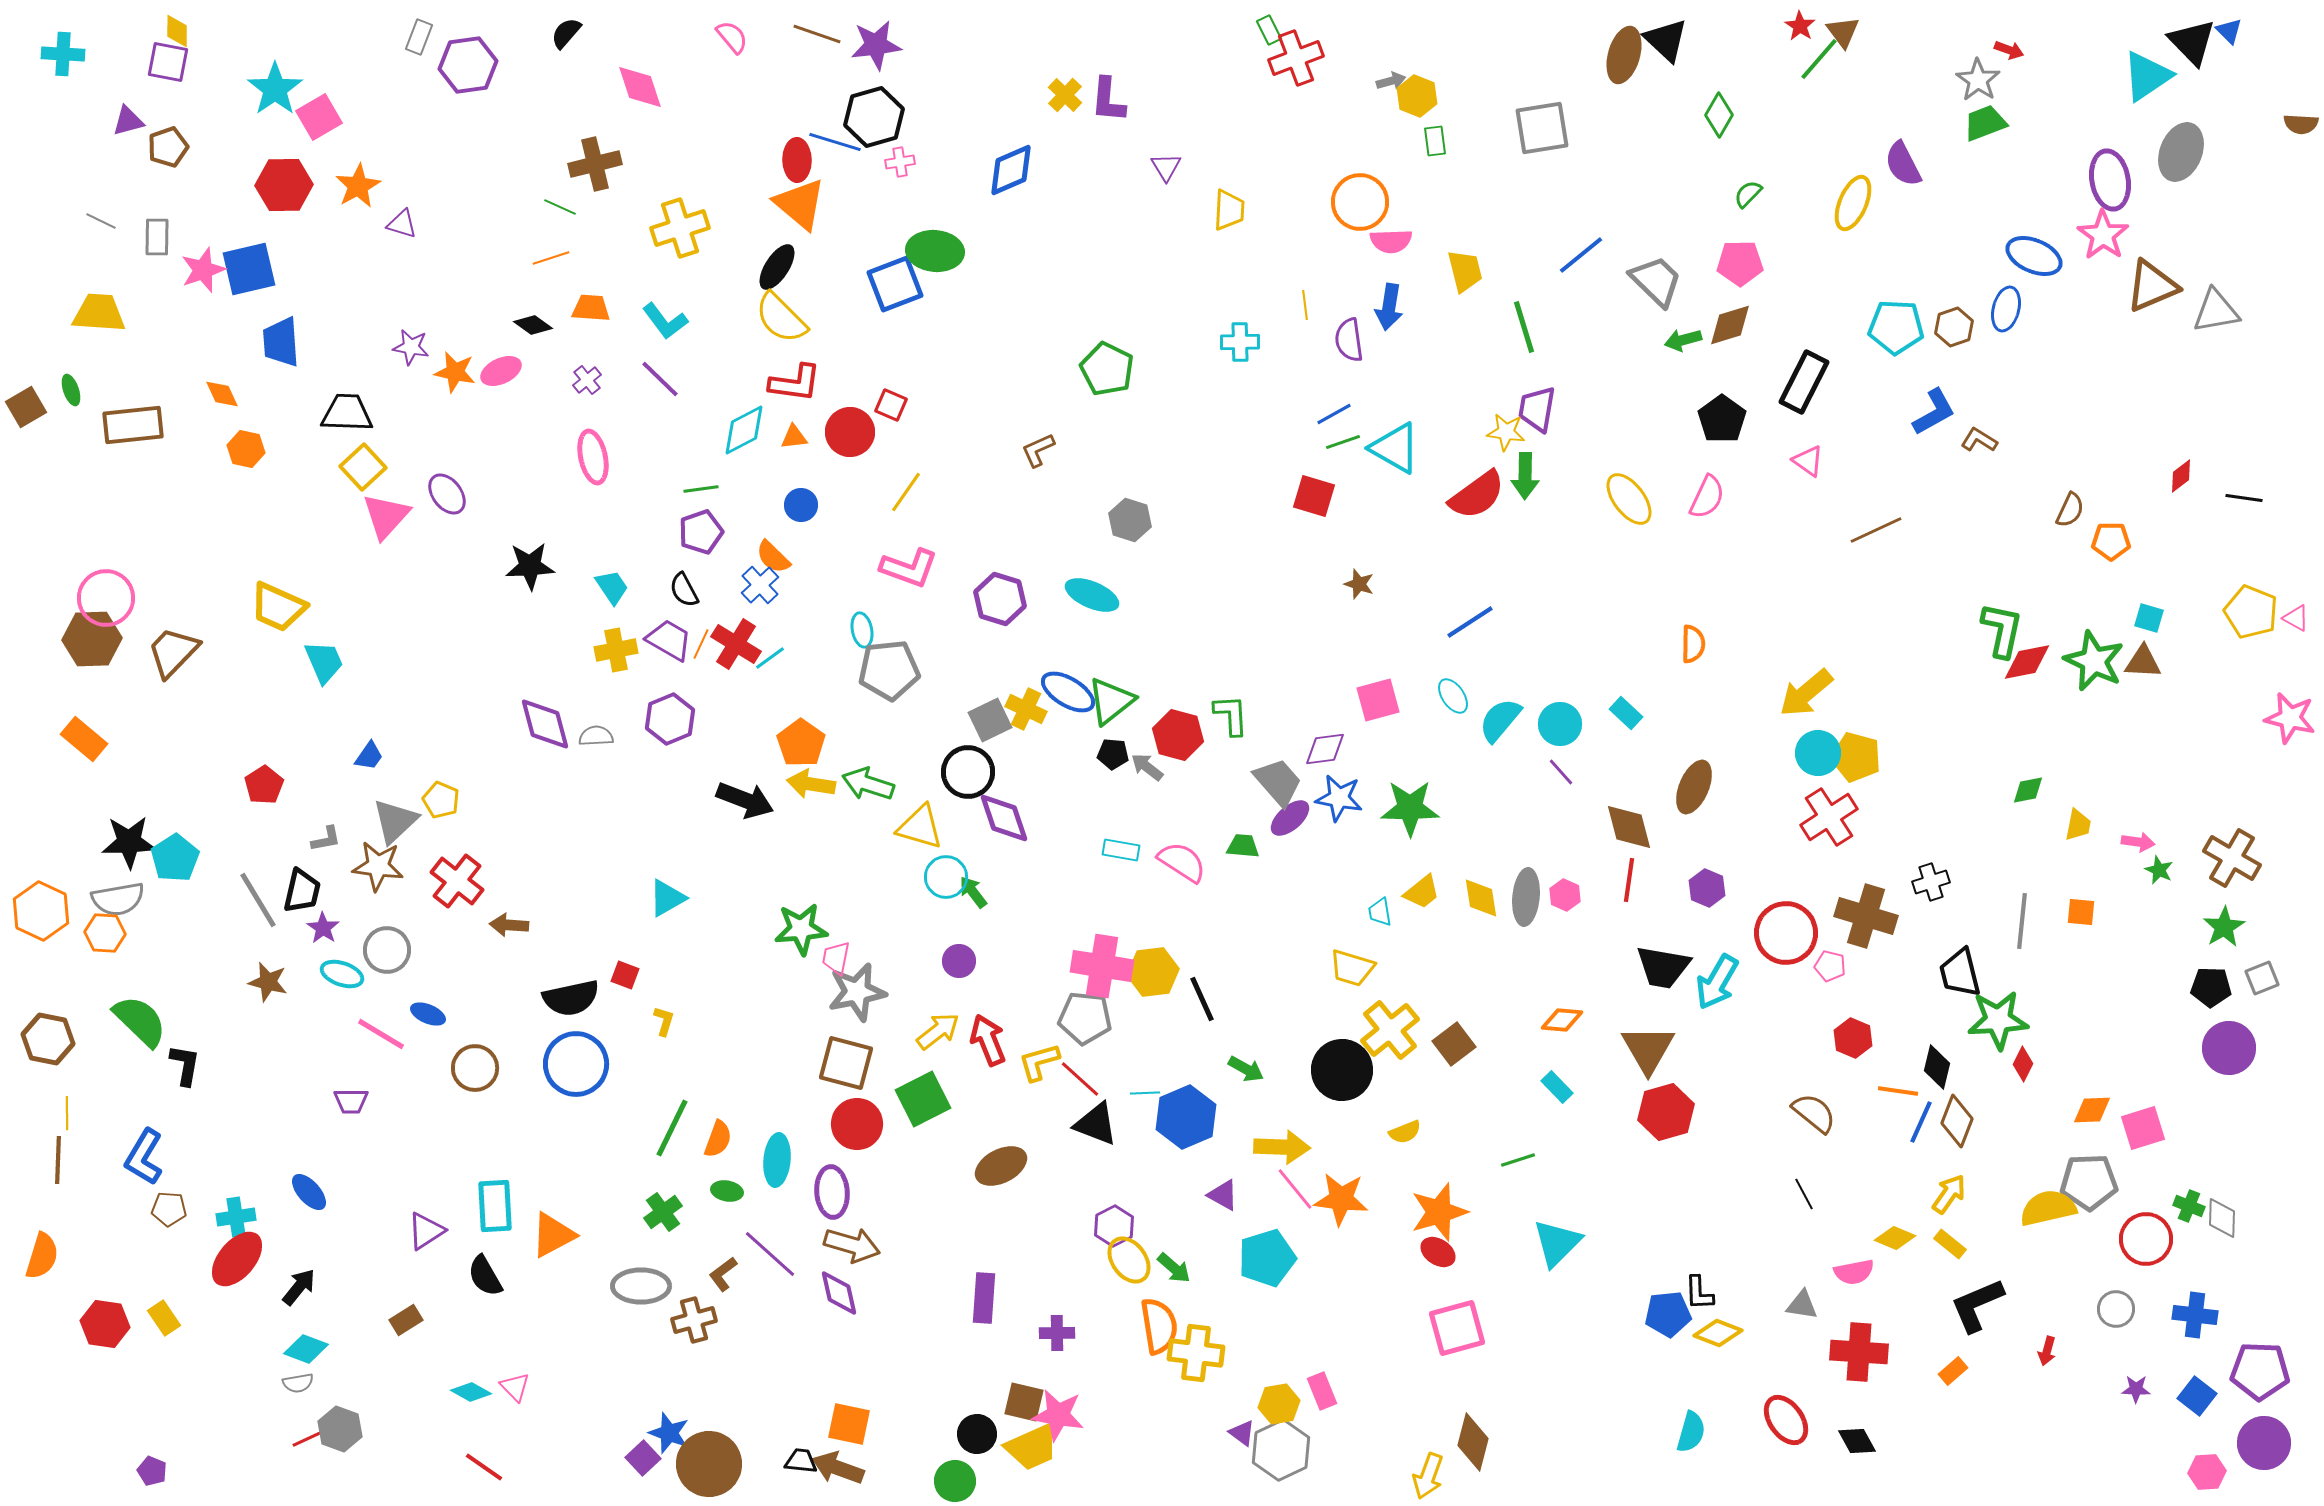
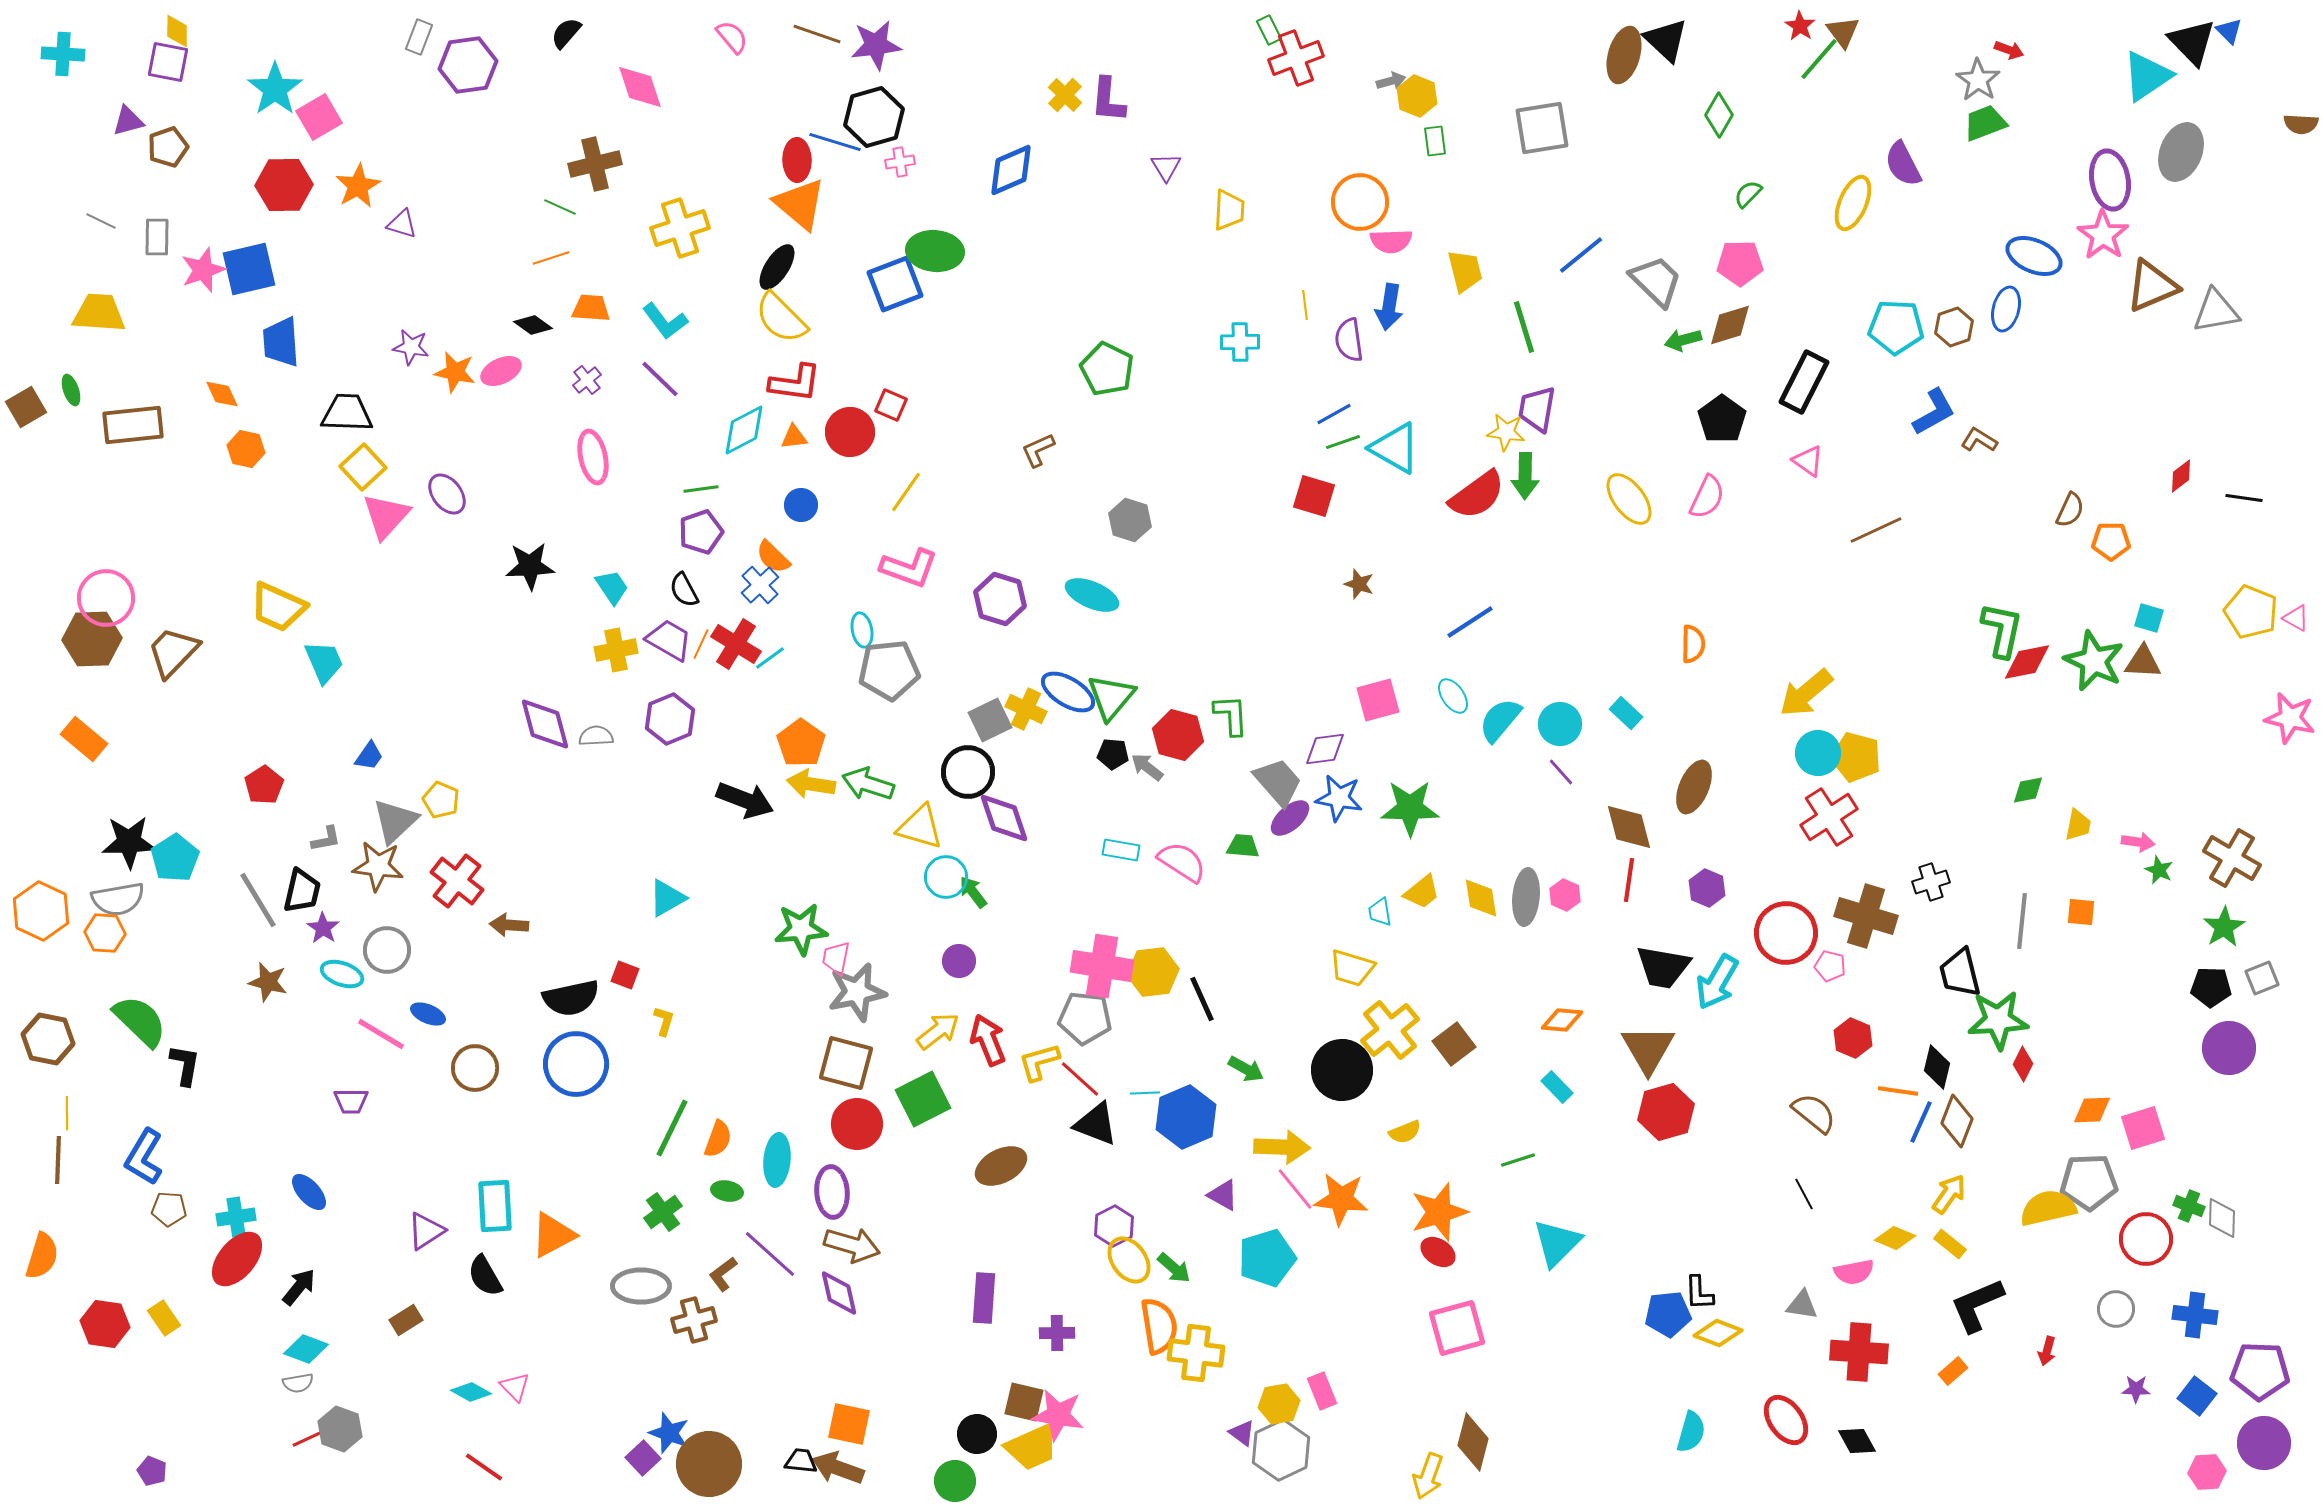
green triangle at (1111, 701): moved 4 px up; rotated 12 degrees counterclockwise
